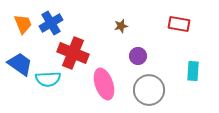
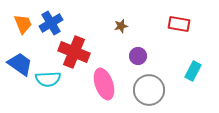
red cross: moved 1 px right, 1 px up
cyan rectangle: rotated 24 degrees clockwise
